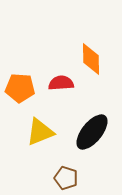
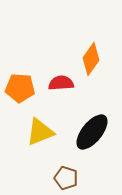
orange diamond: rotated 36 degrees clockwise
